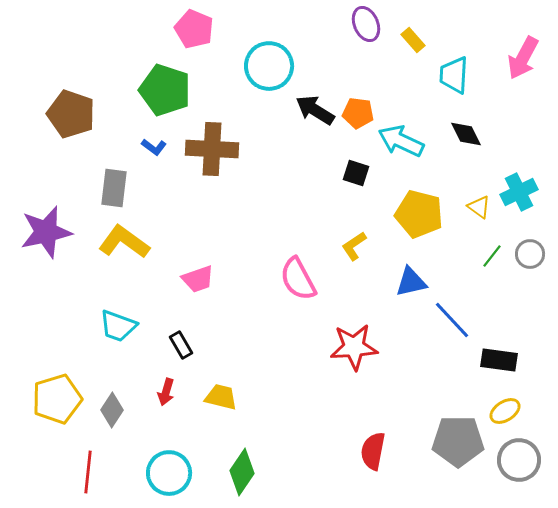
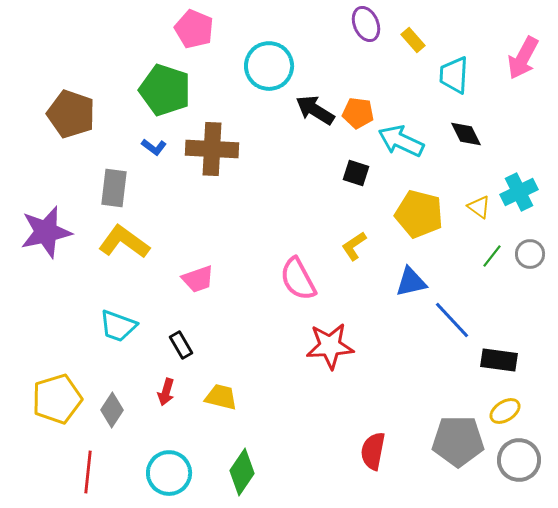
red star at (354, 347): moved 24 px left, 1 px up
